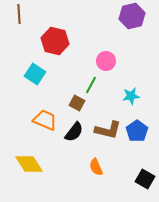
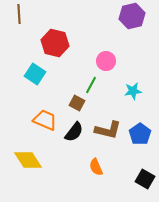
red hexagon: moved 2 px down
cyan star: moved 2 px right, 5 px up
blue pentagon: moved 3 px right, 3 px down
yellow diamond: moved 1 px left, 4 px up
